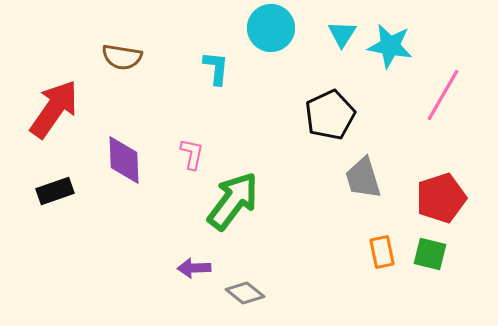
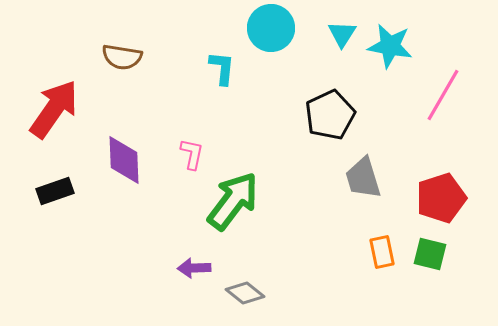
cyan L-shape: moved 6 px right
